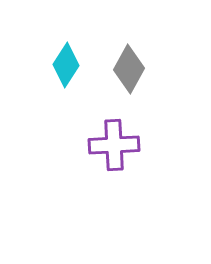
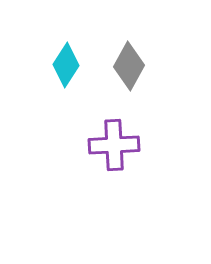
gray diamond: moved 3 px up
